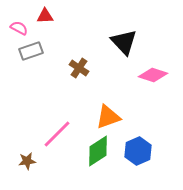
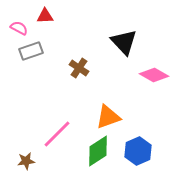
pink diamond: moved 1 px right; rotated 12 degrees clockwise
brown star: moved 1 px left
